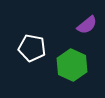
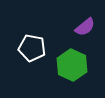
purple semicircle: moved 2 px left, 2 px down
